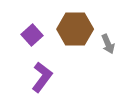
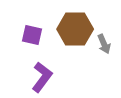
purple square: rotated 35 degrees counterclockwise
gray arrow: moved 4 px left
